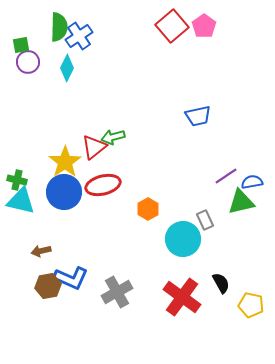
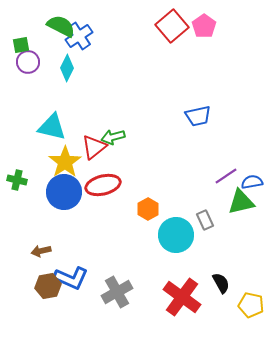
green semicircle: moved 2 px right, 1 px up; rotated 64 degrees counterclockwise
cyan triangle: moved 31 px right, 74 px up
cyan circle: moved 7 px left, 4 px up
